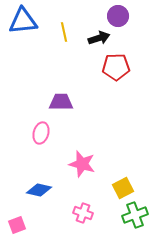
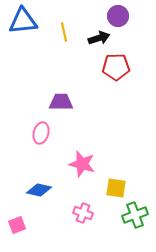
yellow square: moved 7 px left; rotated 35 degrees clockwise
